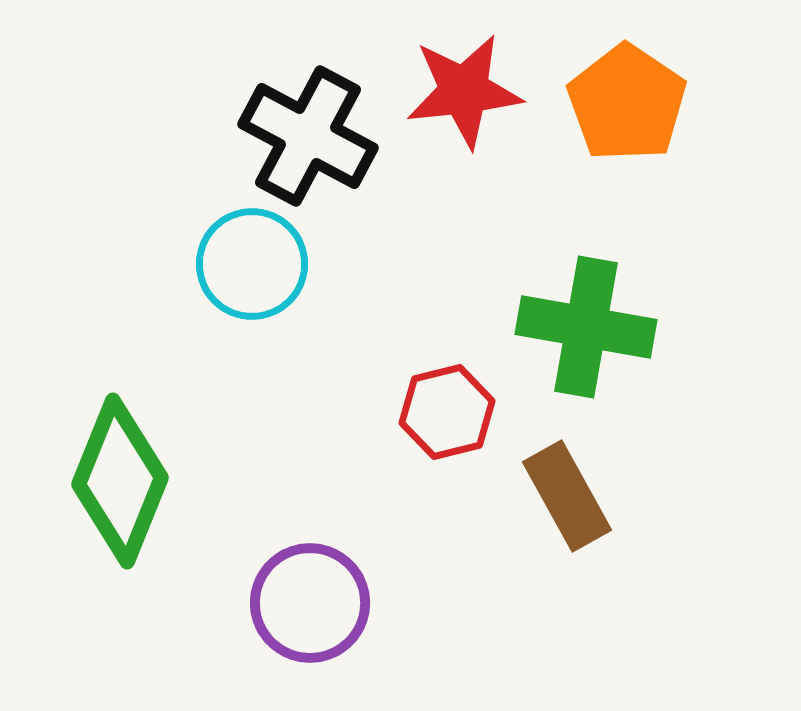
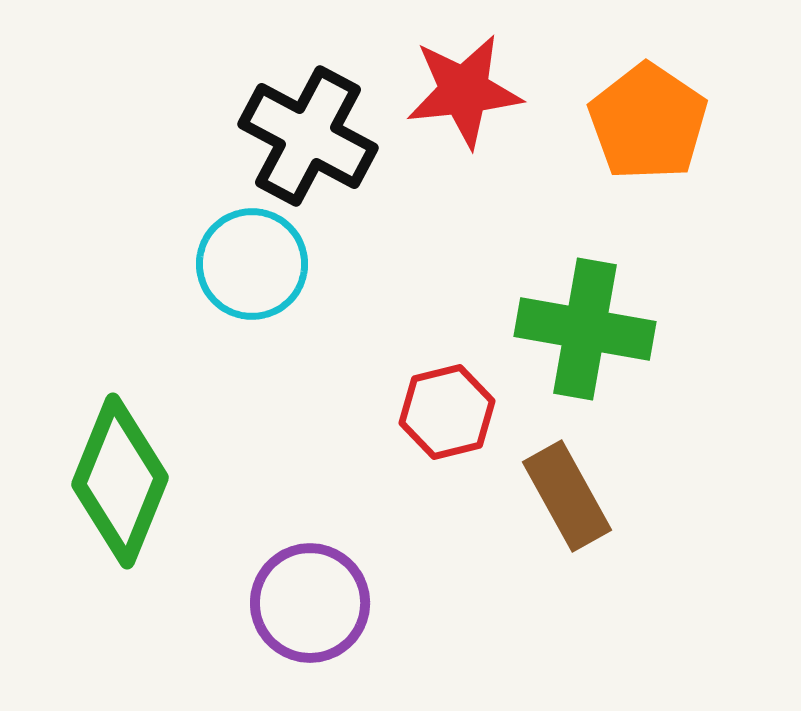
orange pentagon: moved 21 px right, 19 px down
green cross: moved 1 px left, 2 px down
